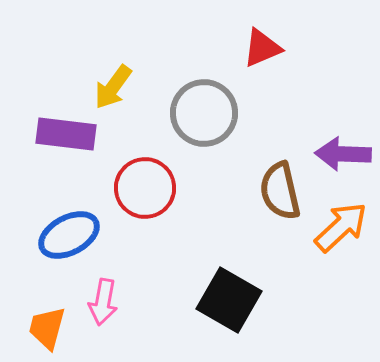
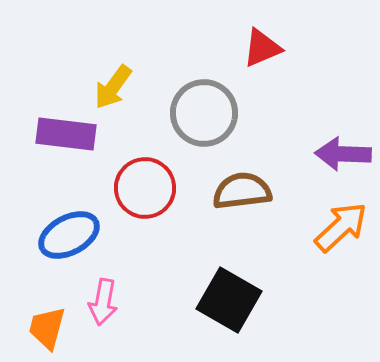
brown semicircle: moved 38 px left; rotated 96 degrees clockwise
